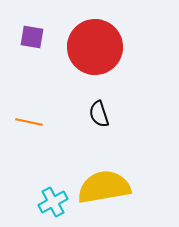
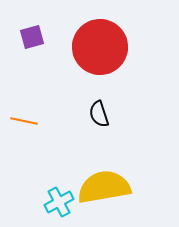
purple square: rotated 25 degrees counterclockwise
red circle: moved 5 px right
orange line: moved 5 px left, 1 px up
cyan cross: moved 6 px right
